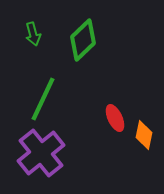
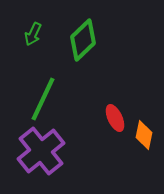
green arrow: rotated 40 degrees clockwise
purple cross: moved 2 px up
